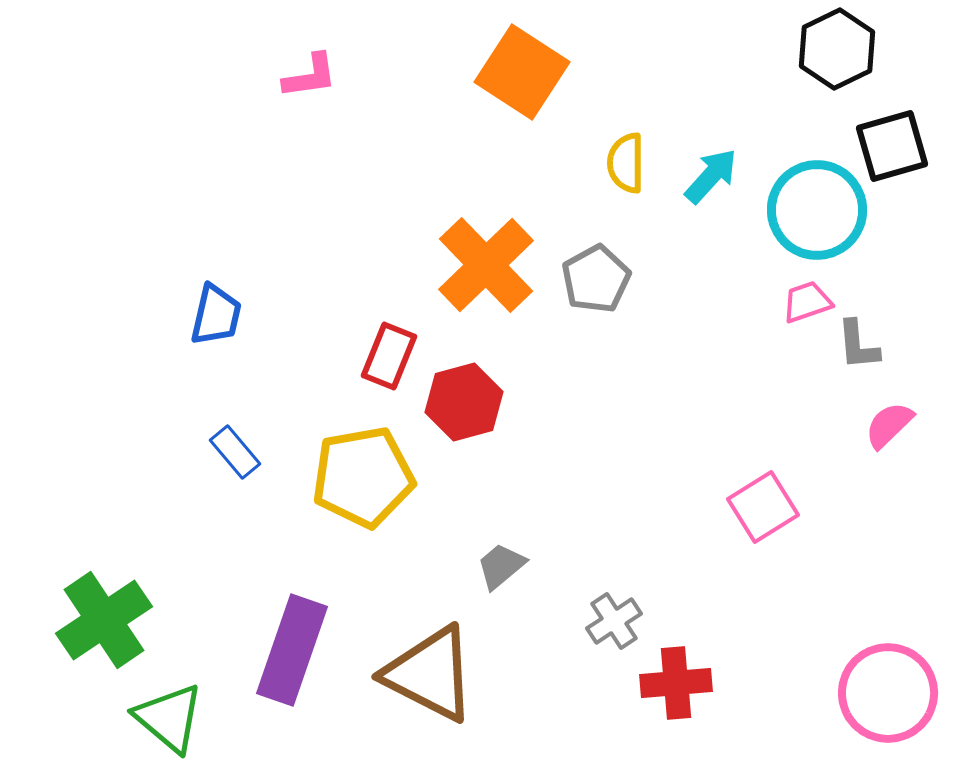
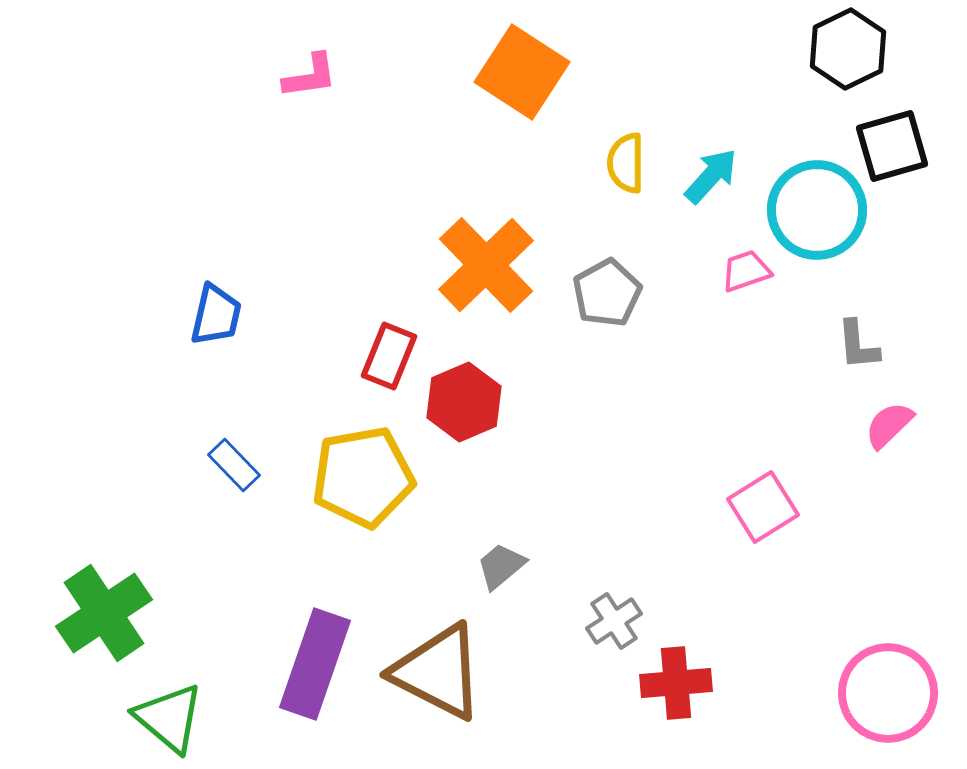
black hexagon: moved 11 px right
gray pentagon: moved 11 px right, 14 px down
pink trapezoid: moved 61 px left, 31 px up
red hexagon: rotated 8 degrees counterclockwise
blue rectangle: moved 1 px left, 13 px down; rotated 4 degrees counterclockwise
green cross: moved 7 px up
purple rectangle: moved 23 px right, 14 px down
brown triangle: moved 8 px right, 2 px up
